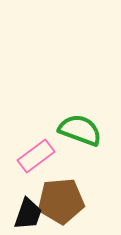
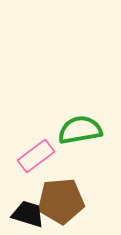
green semicircle: rotated 30 degrees counterclockwise
black trapezoid: rotated 92 degrees counterclockwise
